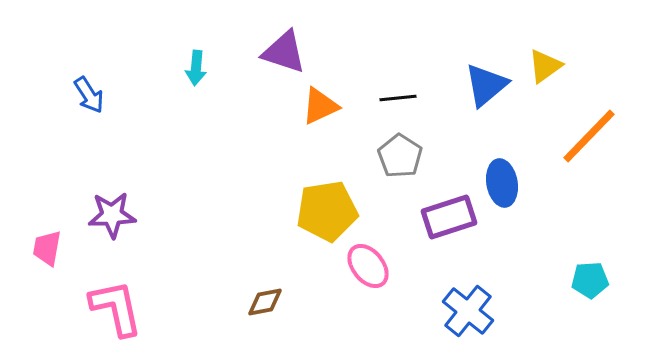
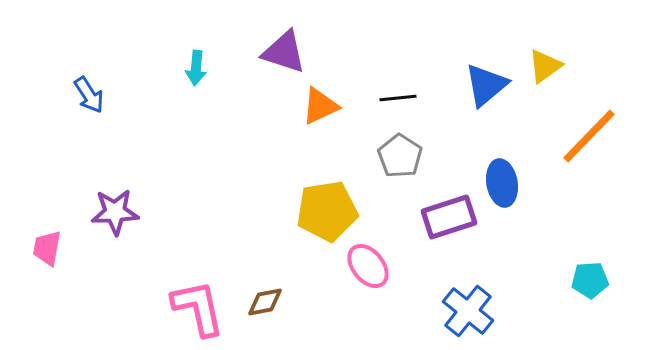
purple star: moved 3 px right, 3 px up
pink L-shape: moved 82 px right
